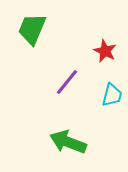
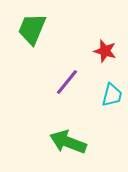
red star: rotated 10 degrees counterclockwise
